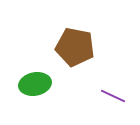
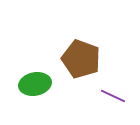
brown pentagon: moved 6 px right, 12 px down; rotated 9 degrees clockwise
